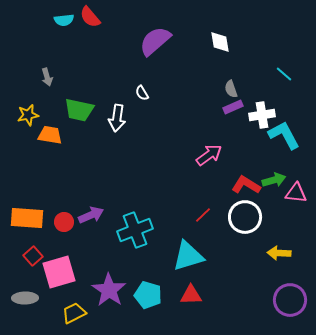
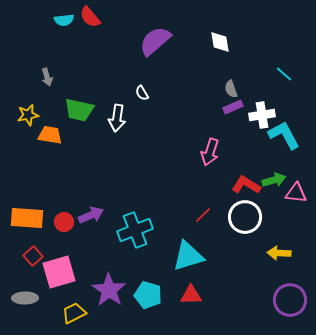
pink arrow: moved 1 px right, 3 px up; rotated 144 degrees clockwise
